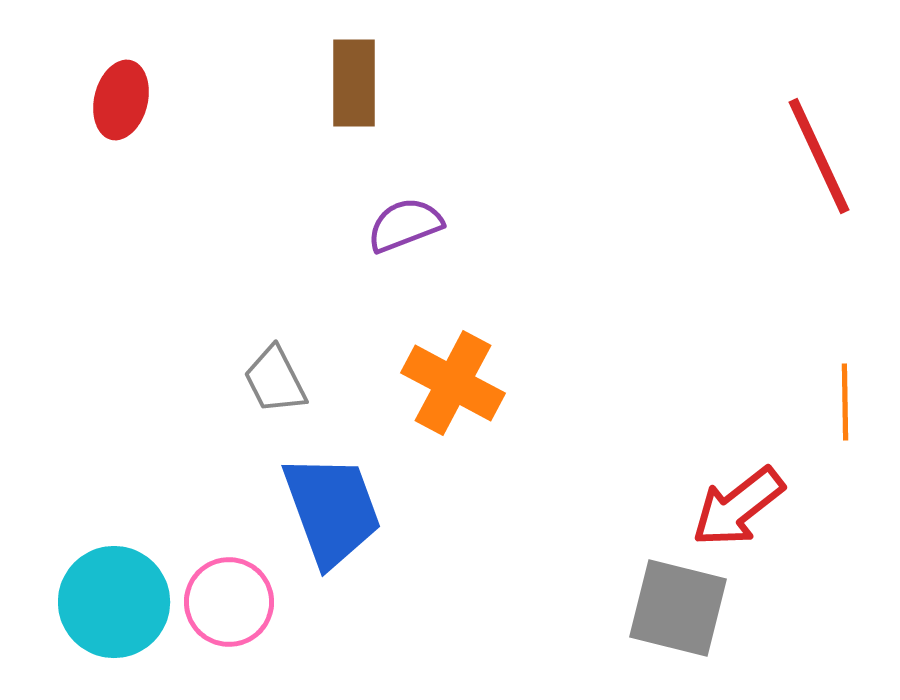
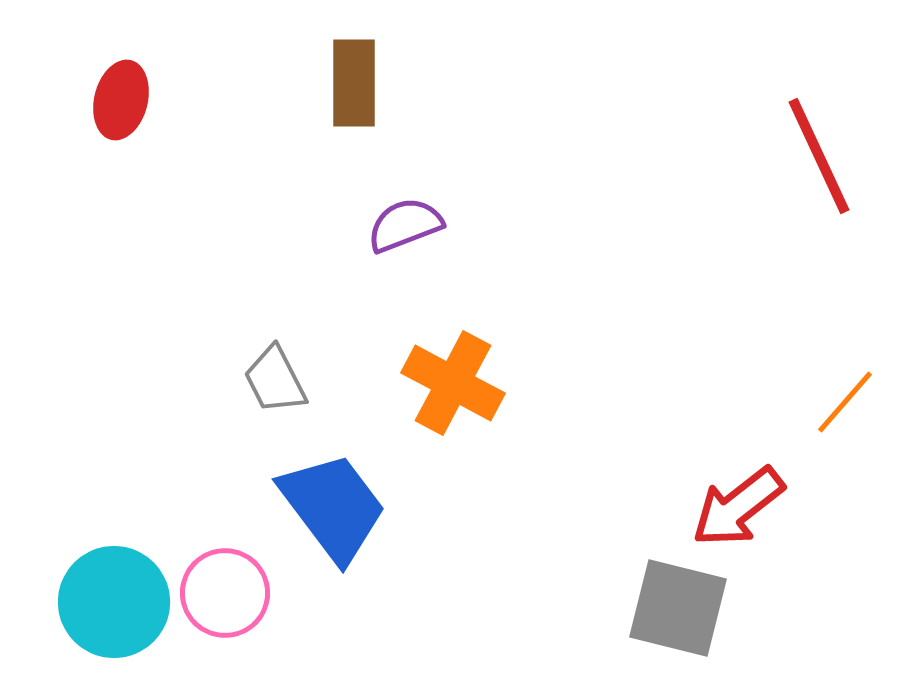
orange line: rotated 42 degrees clockwise
blue trapezoid: moved 1 px right, 3 px up; rotated 17 degrees counterclockwise
pink circle: moved 4 px left, 9 px up
